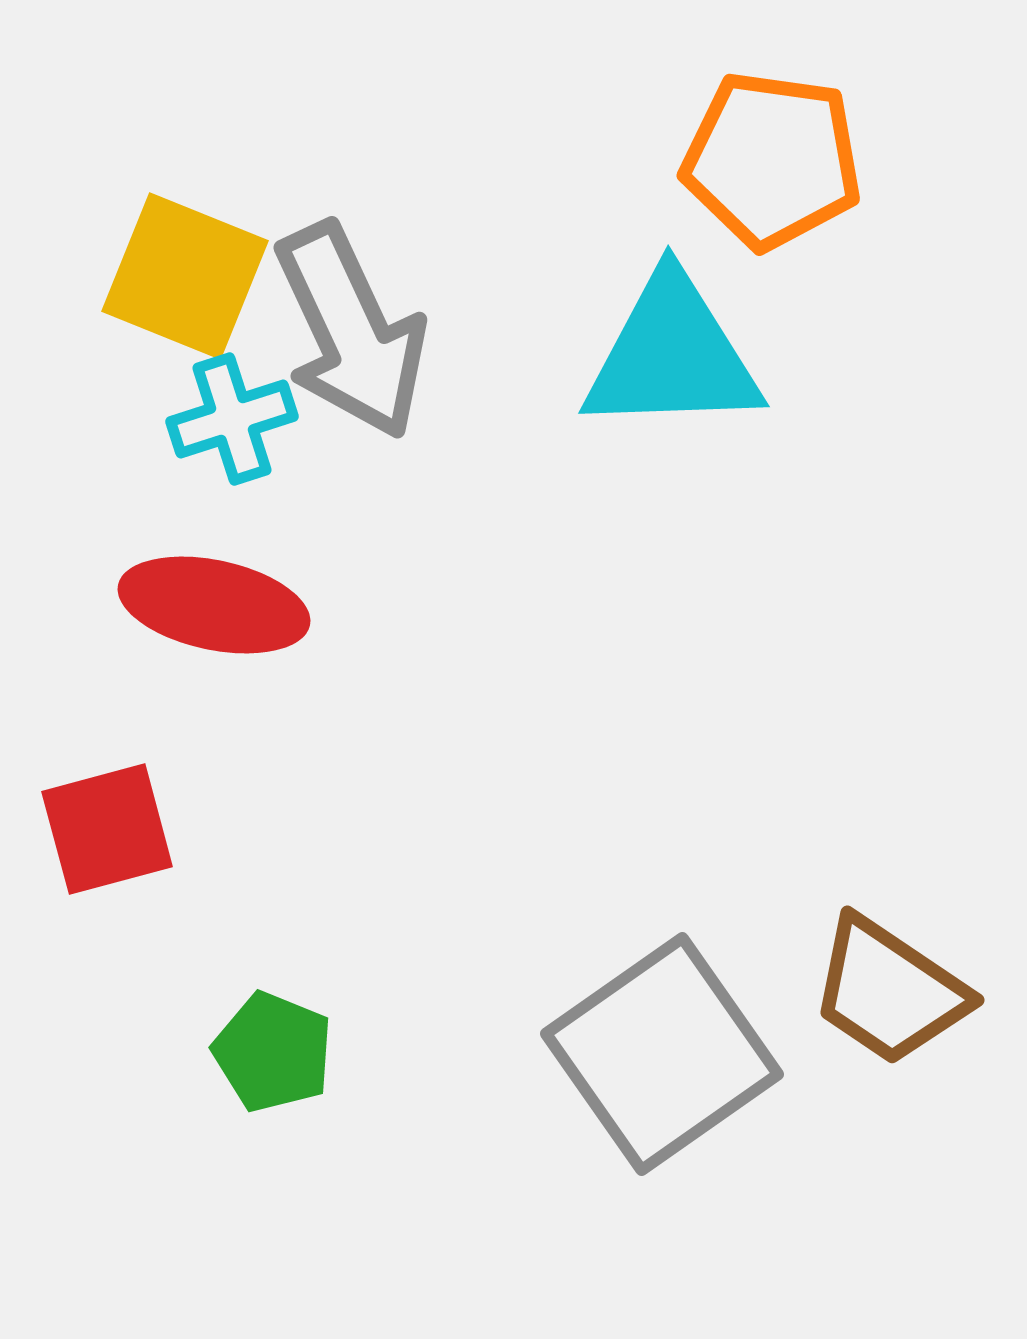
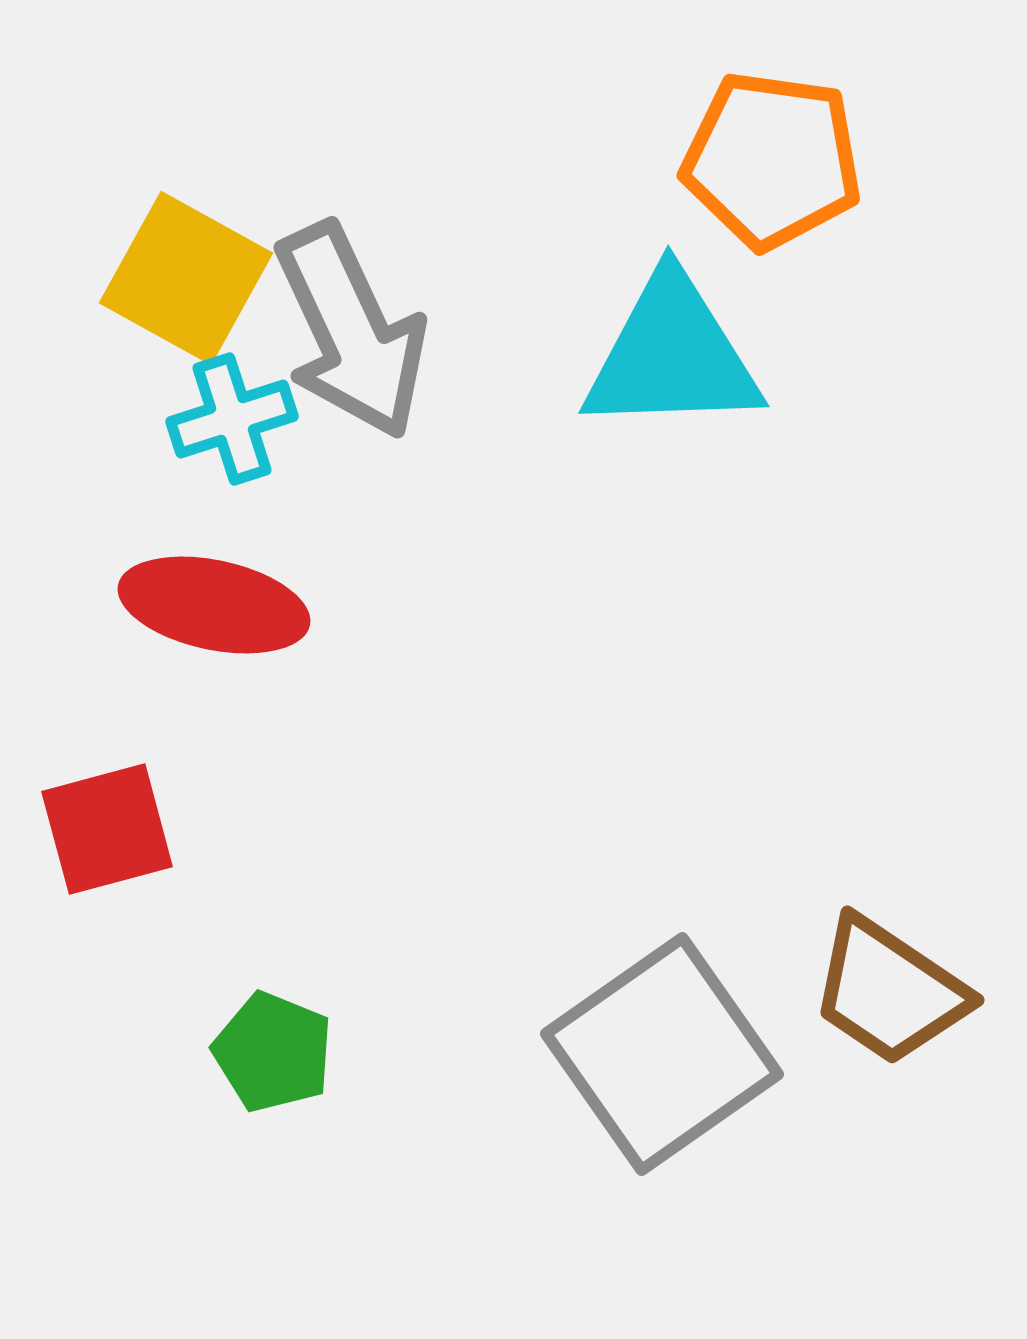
yellow square: moved 1 px right, 2 px down; rotated 7 degrees clockwise
